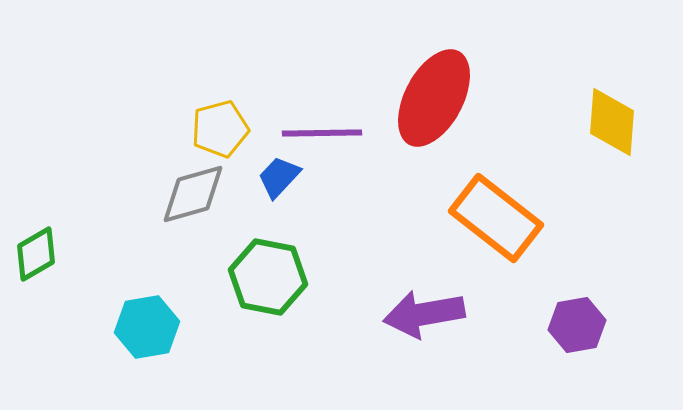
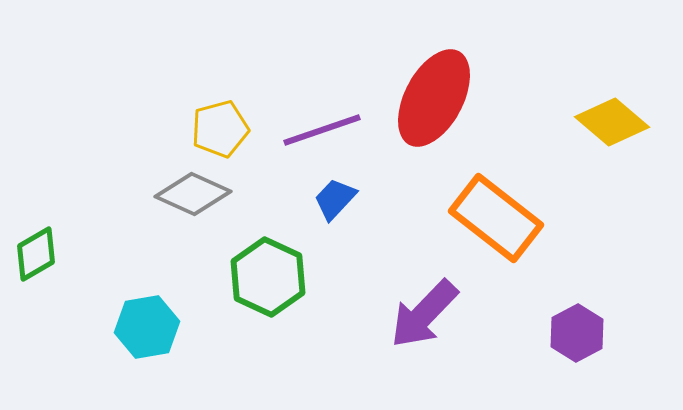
yellow diamond: rotated 54 degrees counterclockwise
purple line: moved 3 px up; rotated 18 degrees counterclockwise
blue trapezoid: moved 56 px right, 22 px down
gray diamond: rotated 40 degrees clockwise
green hexagon: rotated 14 degrees clockwise
purple arrow: rotated 36 degrees counterclockwise
purple hexagon: moved 8 px down; rotated 18 degrees counterclockwise
